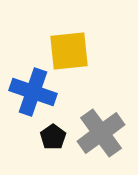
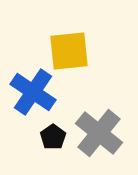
blue cross: rotated 15 degrees clockwise
gray cross: moved 2 px left; rotated 15 degrees counterclockwise
